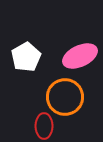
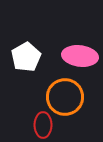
pink ellipse: rotated 32 degrees clockwise
red ellipse: moved 1 px left, 1 px up
